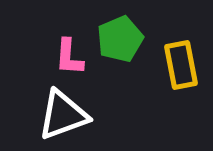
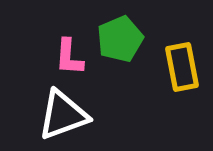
yellow rectangle: moved 1 px right, 2 px down
